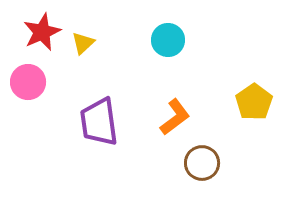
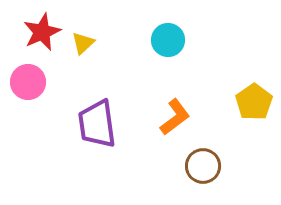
purple trapezoid: moved 2 px left, 2 px down
brown circle: moved 1 px right, 3 px down
